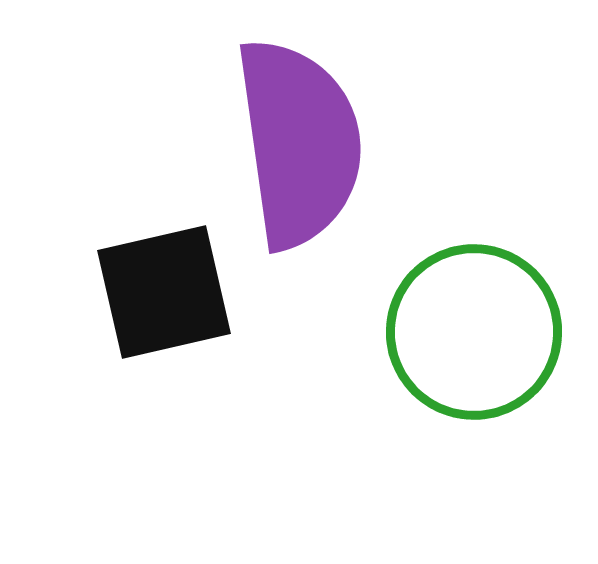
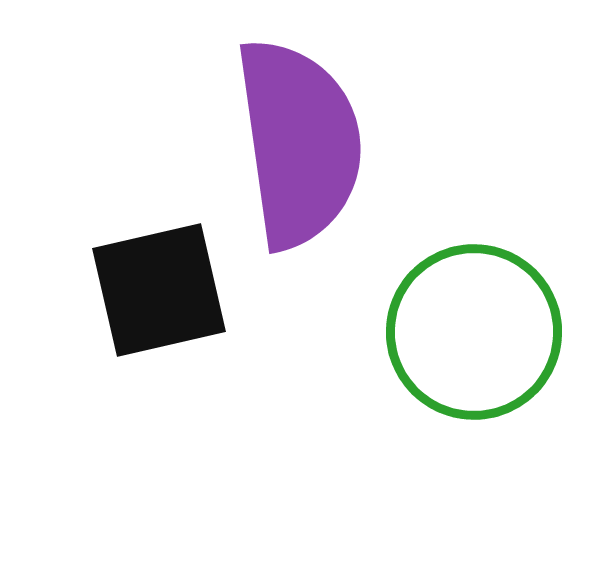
black square: moved 5 px left, 2 px up
